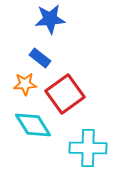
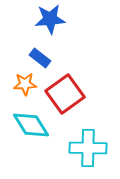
cyan diamond: moved 2 px left
